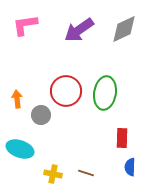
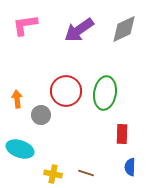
red rectangle: moved 4 px up
